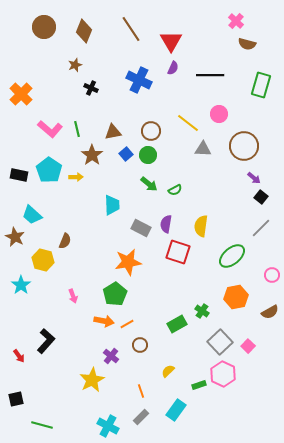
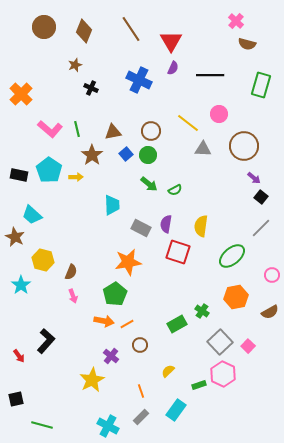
brown semicircle at (65, 241): moved 6 px right, 31 px down
